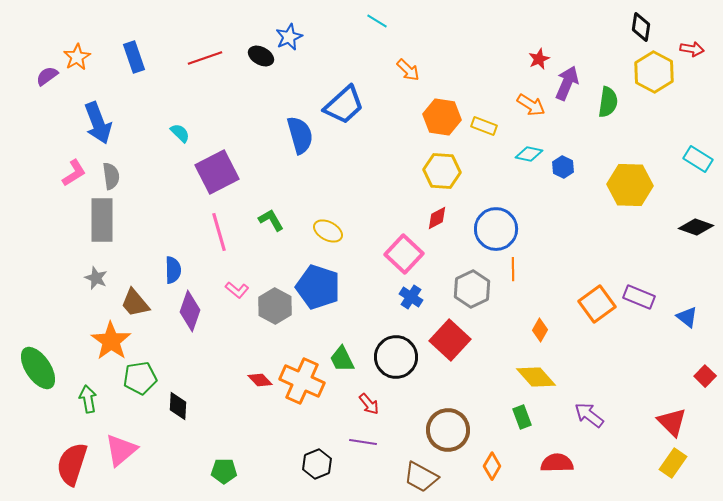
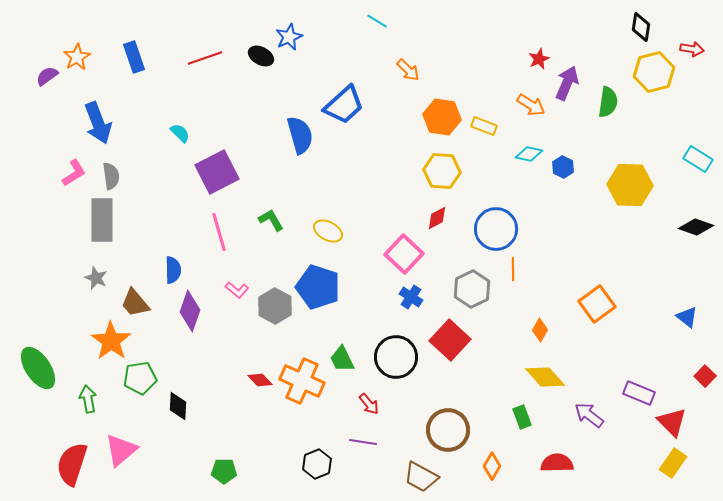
yellow hexagon at (654, 72): rotated 18 degrees clockwise
purple rectangle at (639, 297): moved 96 px down
yellow diamond at (536, 377): moved 9 px right
